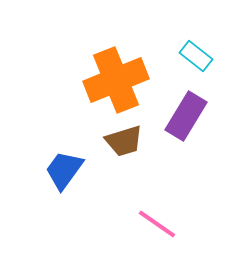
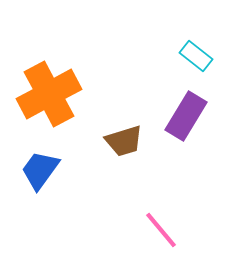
orange cross: moved 67 px left, 14 px down; rotated 6 degrees counterclockwise
blue trapezoid: moved 24 px left
pink line: moved 4 px right, 6 px down; rotated 15 degrees clockwise
